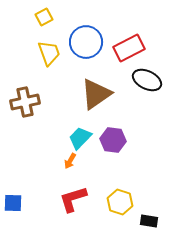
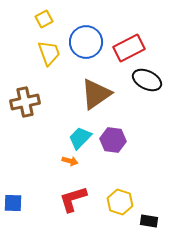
yellow square: moved 2 px down
orange arrow: rotated 105 degrees counterclockwise
